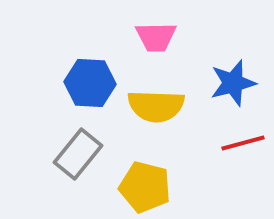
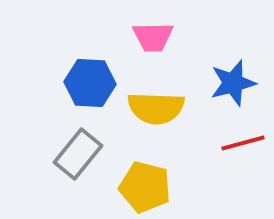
pink trapezoid: moved 3 px left
yellow semicircle: moved 2 px down
